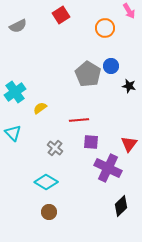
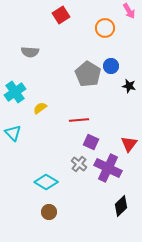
gray semicircle: moved 12 px right, 26 px down; rotated 30 degrees clockwise
purple square: rotated 21 degrees clockwise
gray cross: moved 24 px right, 16 px down
